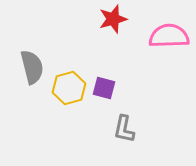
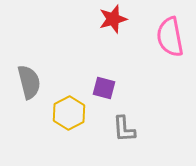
pink semicircle: moved 1 px right, 1 px down; rotated 99 degrees counterclockwise
gray semicircle: moved 3 px left, 15 px down
yellow hexagon: moved 25 px down; rotated 12 degrees counterclockwise
gray L-shape: rotated 16 degrees counterclockwise
